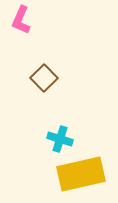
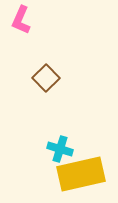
brown square: moved 2 px right
cyan cross: moved 10 px down
